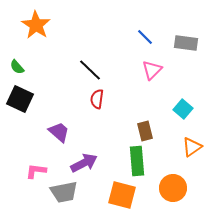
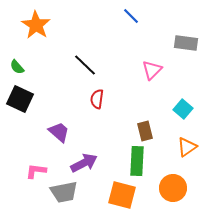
blue line: moved 14 px left, 21 px up
black line: moved 5 px left, 5 px up
orange triangle: moved 5 px left
green rectangle: rotated 8 degrees clockwise
